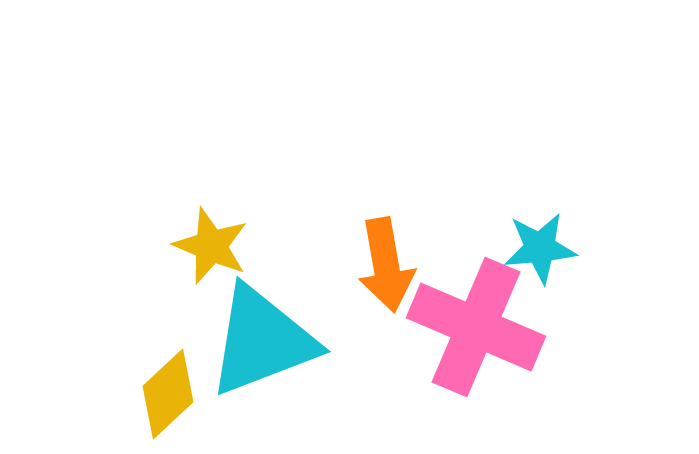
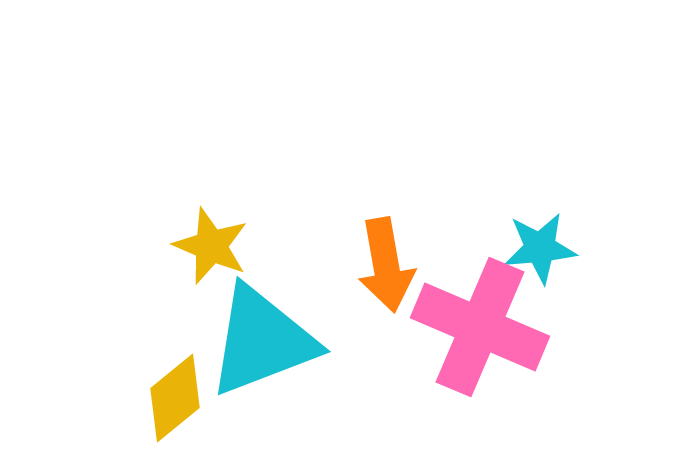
pink cross: moved 4 px right
yellow diamond: moved 7 px right, 4 px down; rotated 4 degrees clockwise
